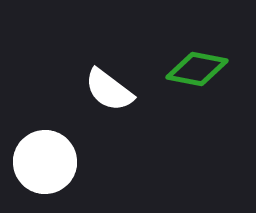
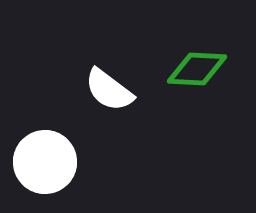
green diamond: rotated 8 degrees counterclockwise
